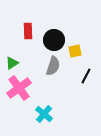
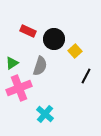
red rectangle: rotated 63 degrees counterclockwise
black circle: moved 1 px up
yellow square: rotated 32 degrees counterclockwise
gray semicircle: moved 13 px left
pink cross: rotated 15 degrees clockwise
cyan cross: moved 1 px right
